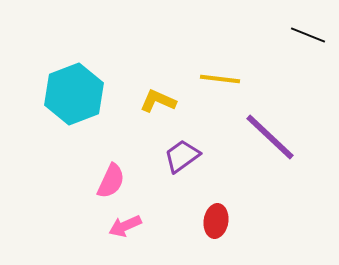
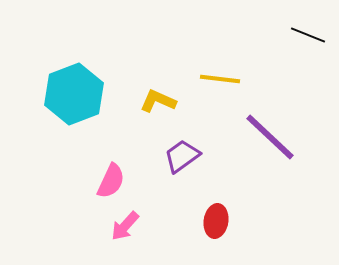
pink arrow: rotated 24 degrees counterclockwise
